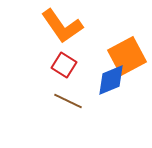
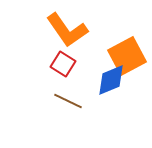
orange L-shape: moved 5 px right, 4 px down
red square: moved 1 px left, 1 px up
